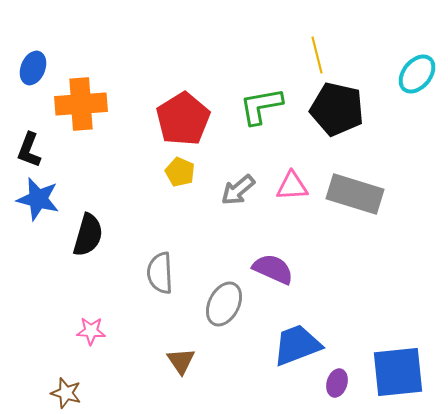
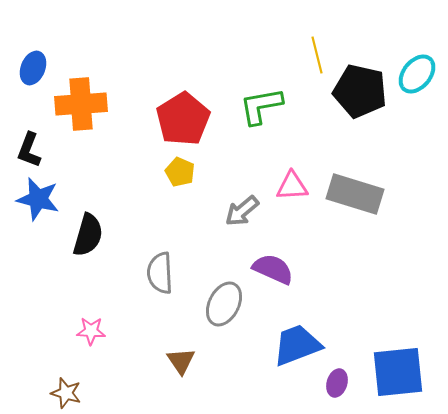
black pentagon: moved 23 px right, 18 px up
gray arrow: moved 4 px right, 21 px down
